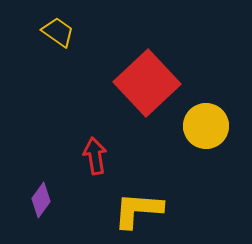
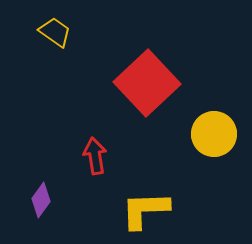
yellow trapezoid: moved 3 px left
yellow circle: moved 8 px right, 8 px down
yellow L-shape: moved 7 px right; rotated 6 degrees counterclockwise
